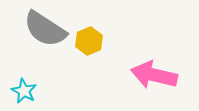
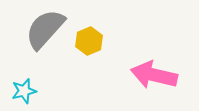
gray semicircle: rotated 99 degrees clockwise
cyan star: rotated 30 degrees clockwise
